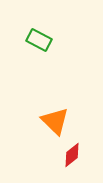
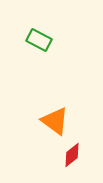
orange triangle: rotated 8 degrees counterclockwise
